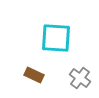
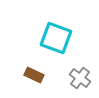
cyan square: rotated 16 degrees clockwise
